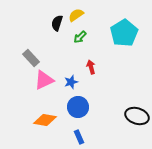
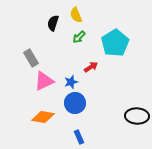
yellow semicircle: rotated 77 degrees counterclockwise
black semicircle: moved 4 px left
cyan pentagon: moved 9 px left, 10 px down
green arrow: moved 1 px left
gray rectangle: rotated 12 degrees clockwise
red arrow: rotated 72 degrees clockwise
pink triangle: moved 1 px down
blue circle: moved 3 px left, 4 px up
black ellipse: rotated 15 degrees counterclockwise
orange diamond: moved 2 px left, 3 px up
